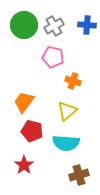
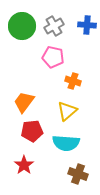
green circle: moved 2 px left, 1 px down
red pentagon: rotated 20 degrees counterclockwise
brown cross: moved 1 px left, 1 px up; rotated 36 degrees clockwise
